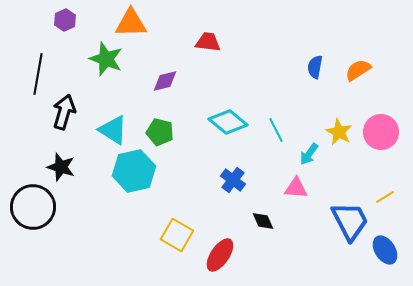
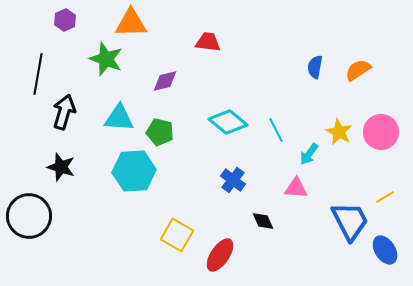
cyan triangle: moved 6 px right, 12 px up; rotated 28 degrees counterclockwise
cyan hexagon: rotated 9 degrees clockwise
black circle: moved 4 px left, 9 px down
